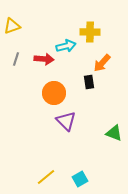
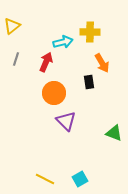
yellow triangle: rotated 18 degrees counterclockwise
cyan arrow: moved 3 px left, 4 px up
red arrow: moved 2 px right, 3 px down; rotated 72 degrees counterclockwise
orange arrow: rotated 72 degrees counterclockwise
yellow line: moved 1 px left, 2 px down; rotated 66 degrees clockwise
